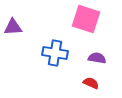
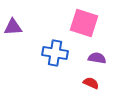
pink square: moved 2 px left, 4 px down
